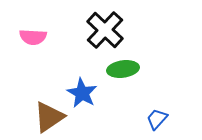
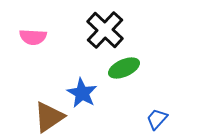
green ellipse: moved 1 px right, 1 px up; rotated 16 degrees counterclockwise
